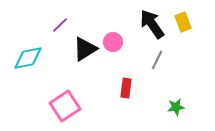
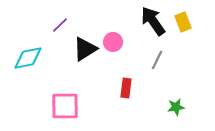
black arrow: moved 1 px right, 3 px up
pink square: rotated 32 degrees clockwise
